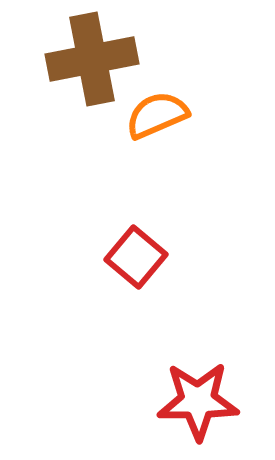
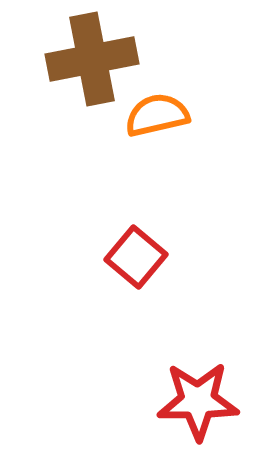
orange semicircle: rotated 10 degrees clockwise
